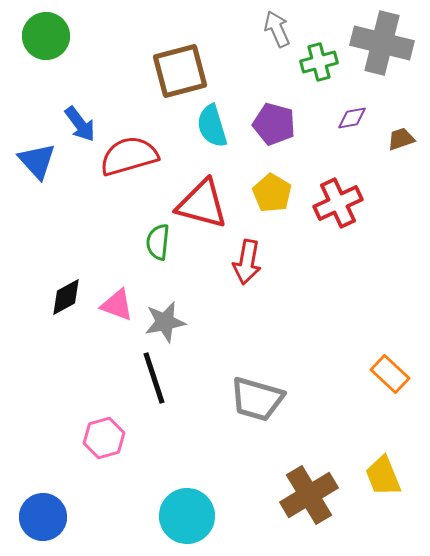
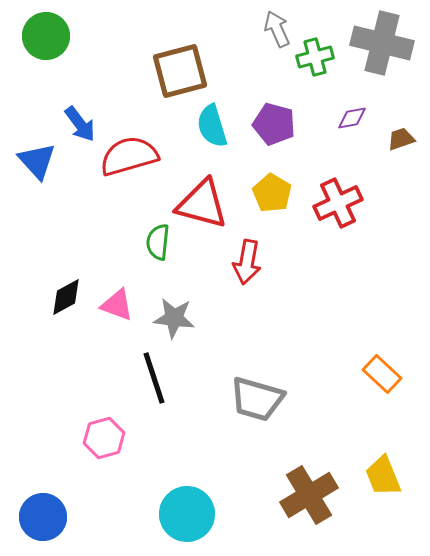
green cross: moved 4 px left, 5 px up
gray star: moved 9 px right, 4 px up; rotated 18 degrees clockwise
orange rectangle: moved 8 px left
cyan circle: moved 2 px up
